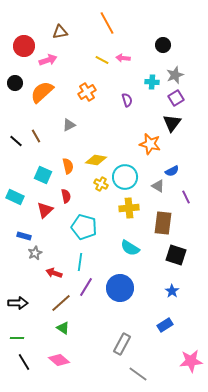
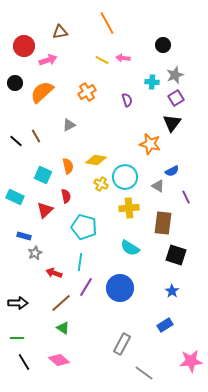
gray line at (138, 374): moved 6 px right, 1 px up
